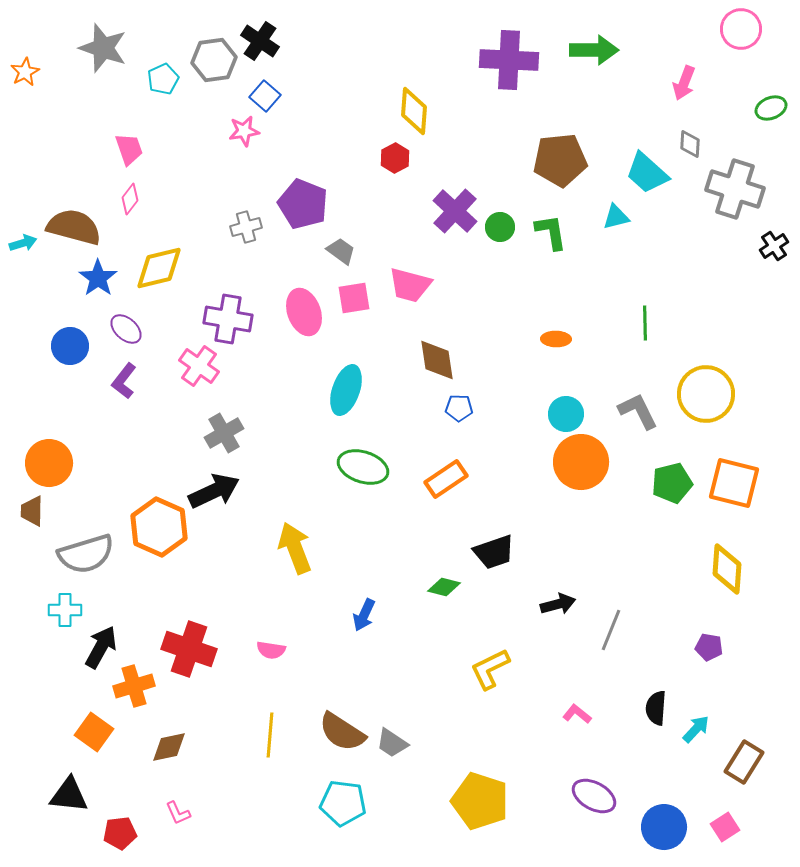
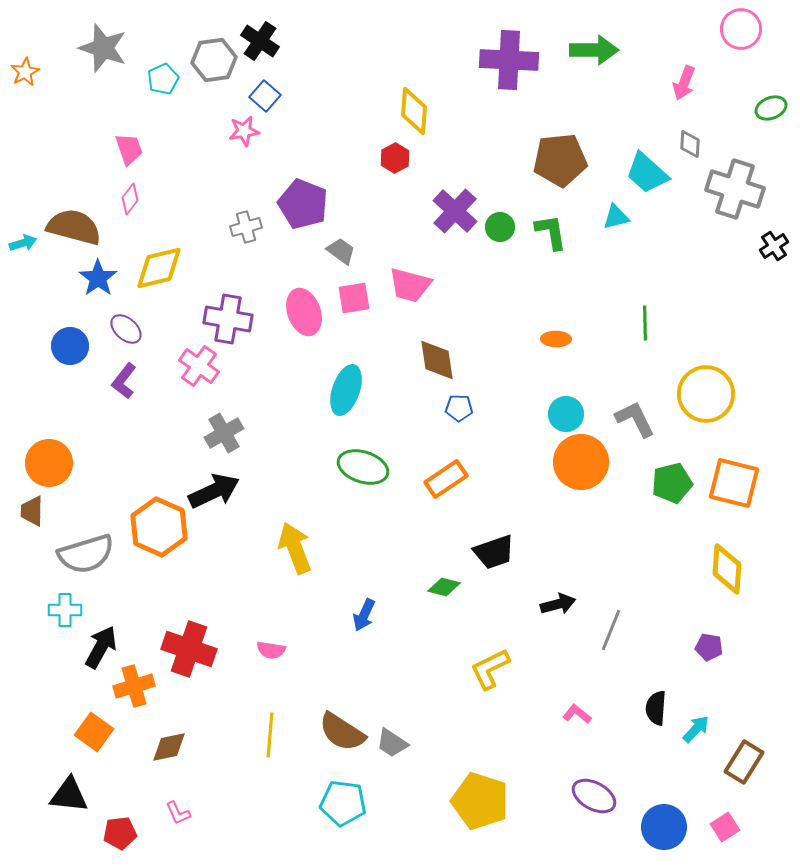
gray L-shape at (638, 411): moved 3 px left, 8 px down
